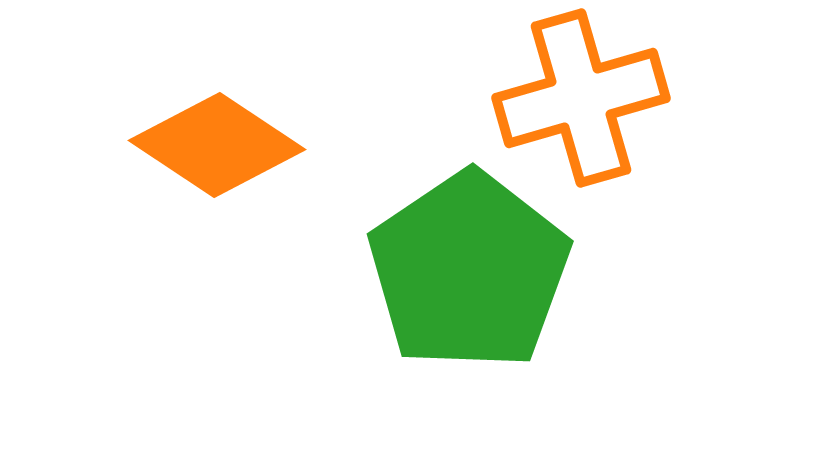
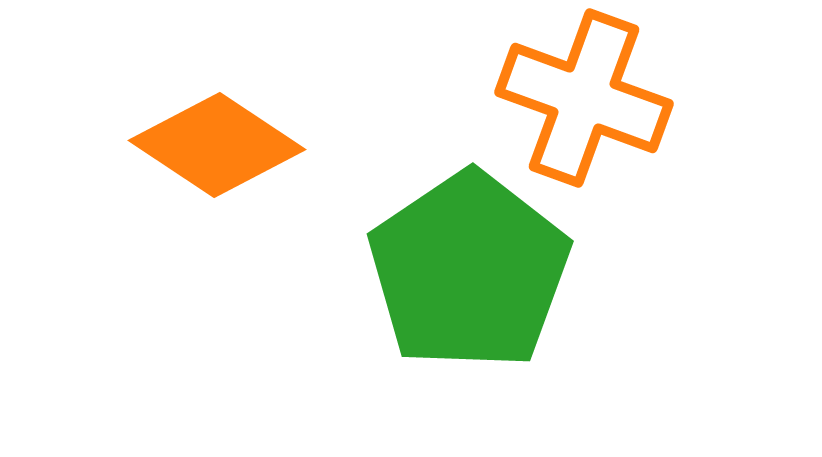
orange cross: moved 3 px right; rotated 36 degrees clockwise
